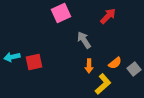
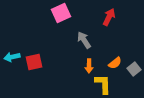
red arrow: moved 1 px right, 1 px down; rotated 18 degrees counterclockwise
yellow L-shape: rotated 50 degrees counterclockwise
